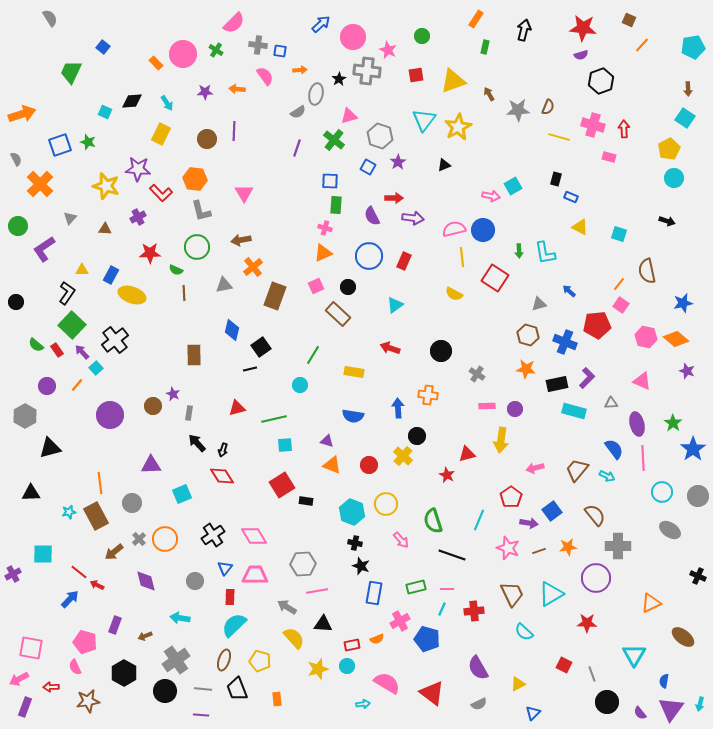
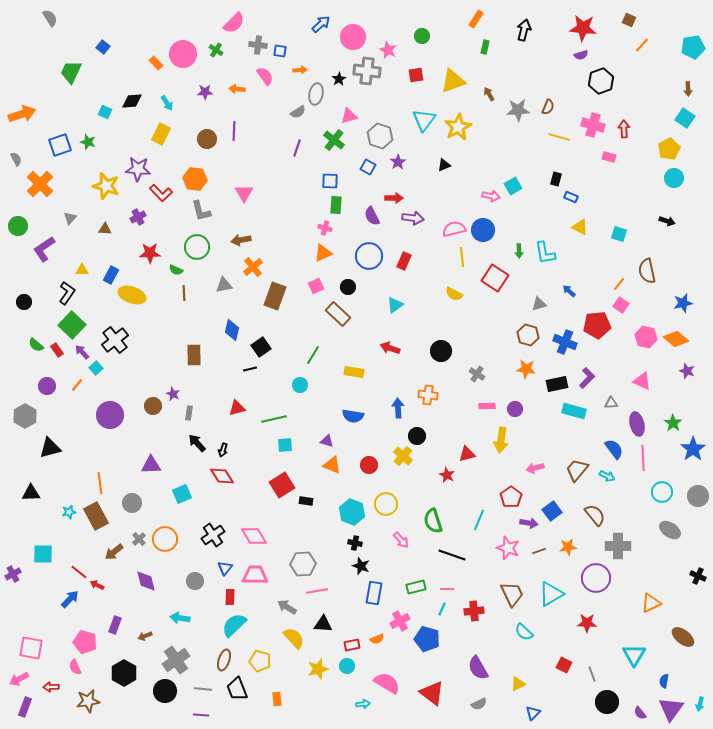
black circle at (16, 302): moved 8 px right
